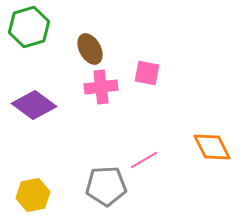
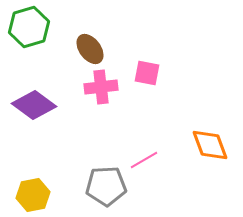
brown ellipse: rotated 8 degrees counterclockwise
orange diamond: moved 2 px left, 2 px up; rotated 6 degrees clockwise
